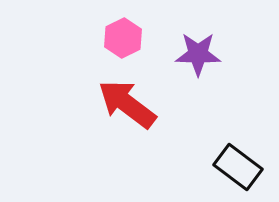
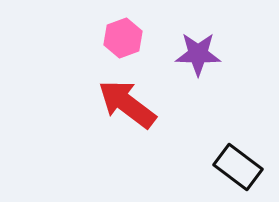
pink hexagon: rotated 6 degrees clockwise
